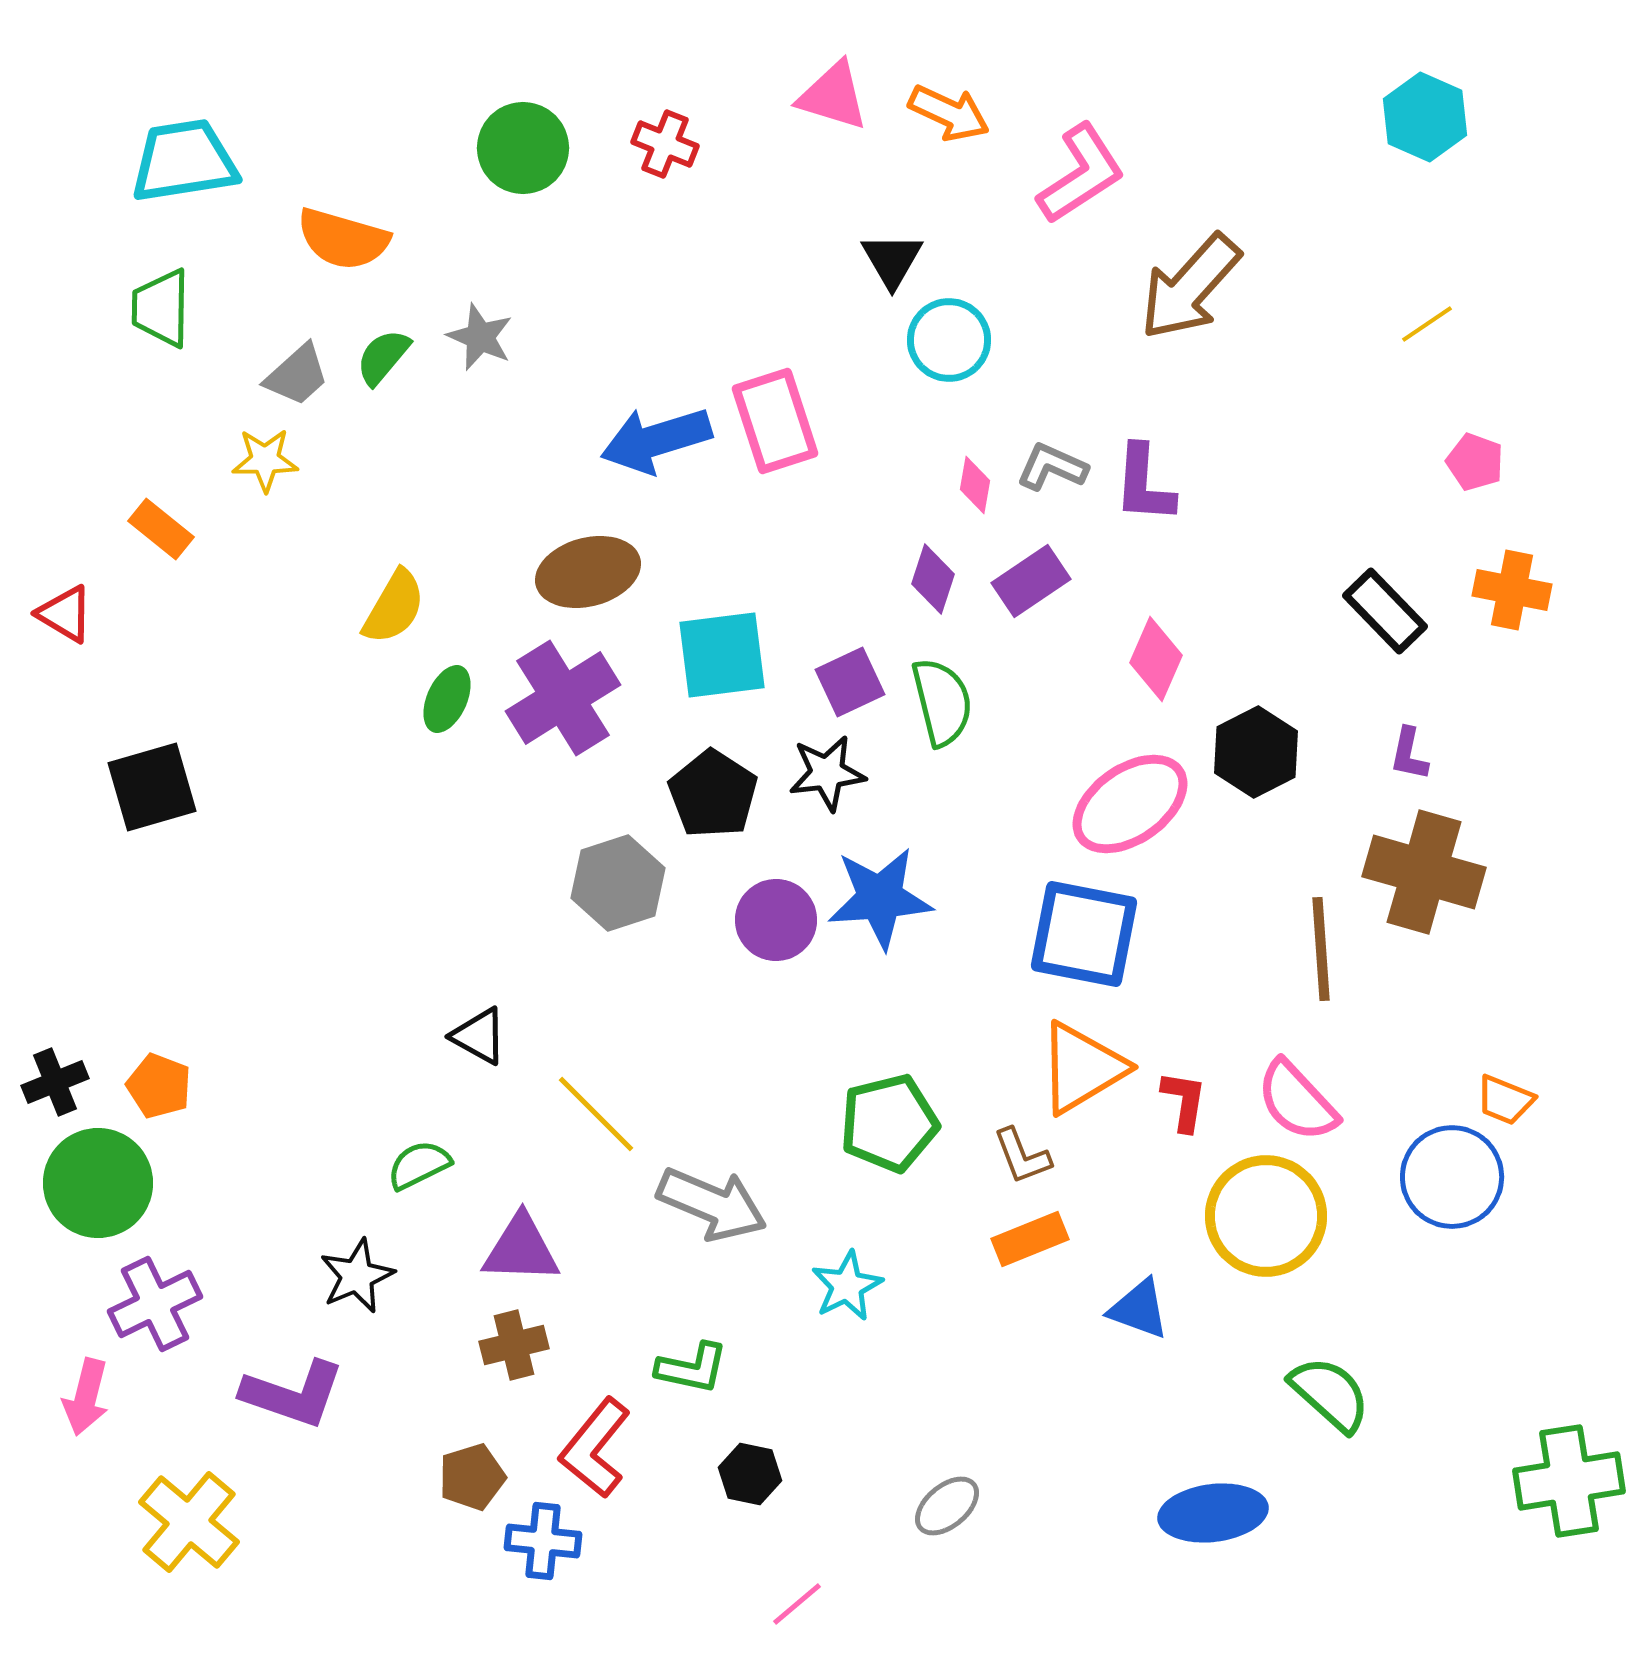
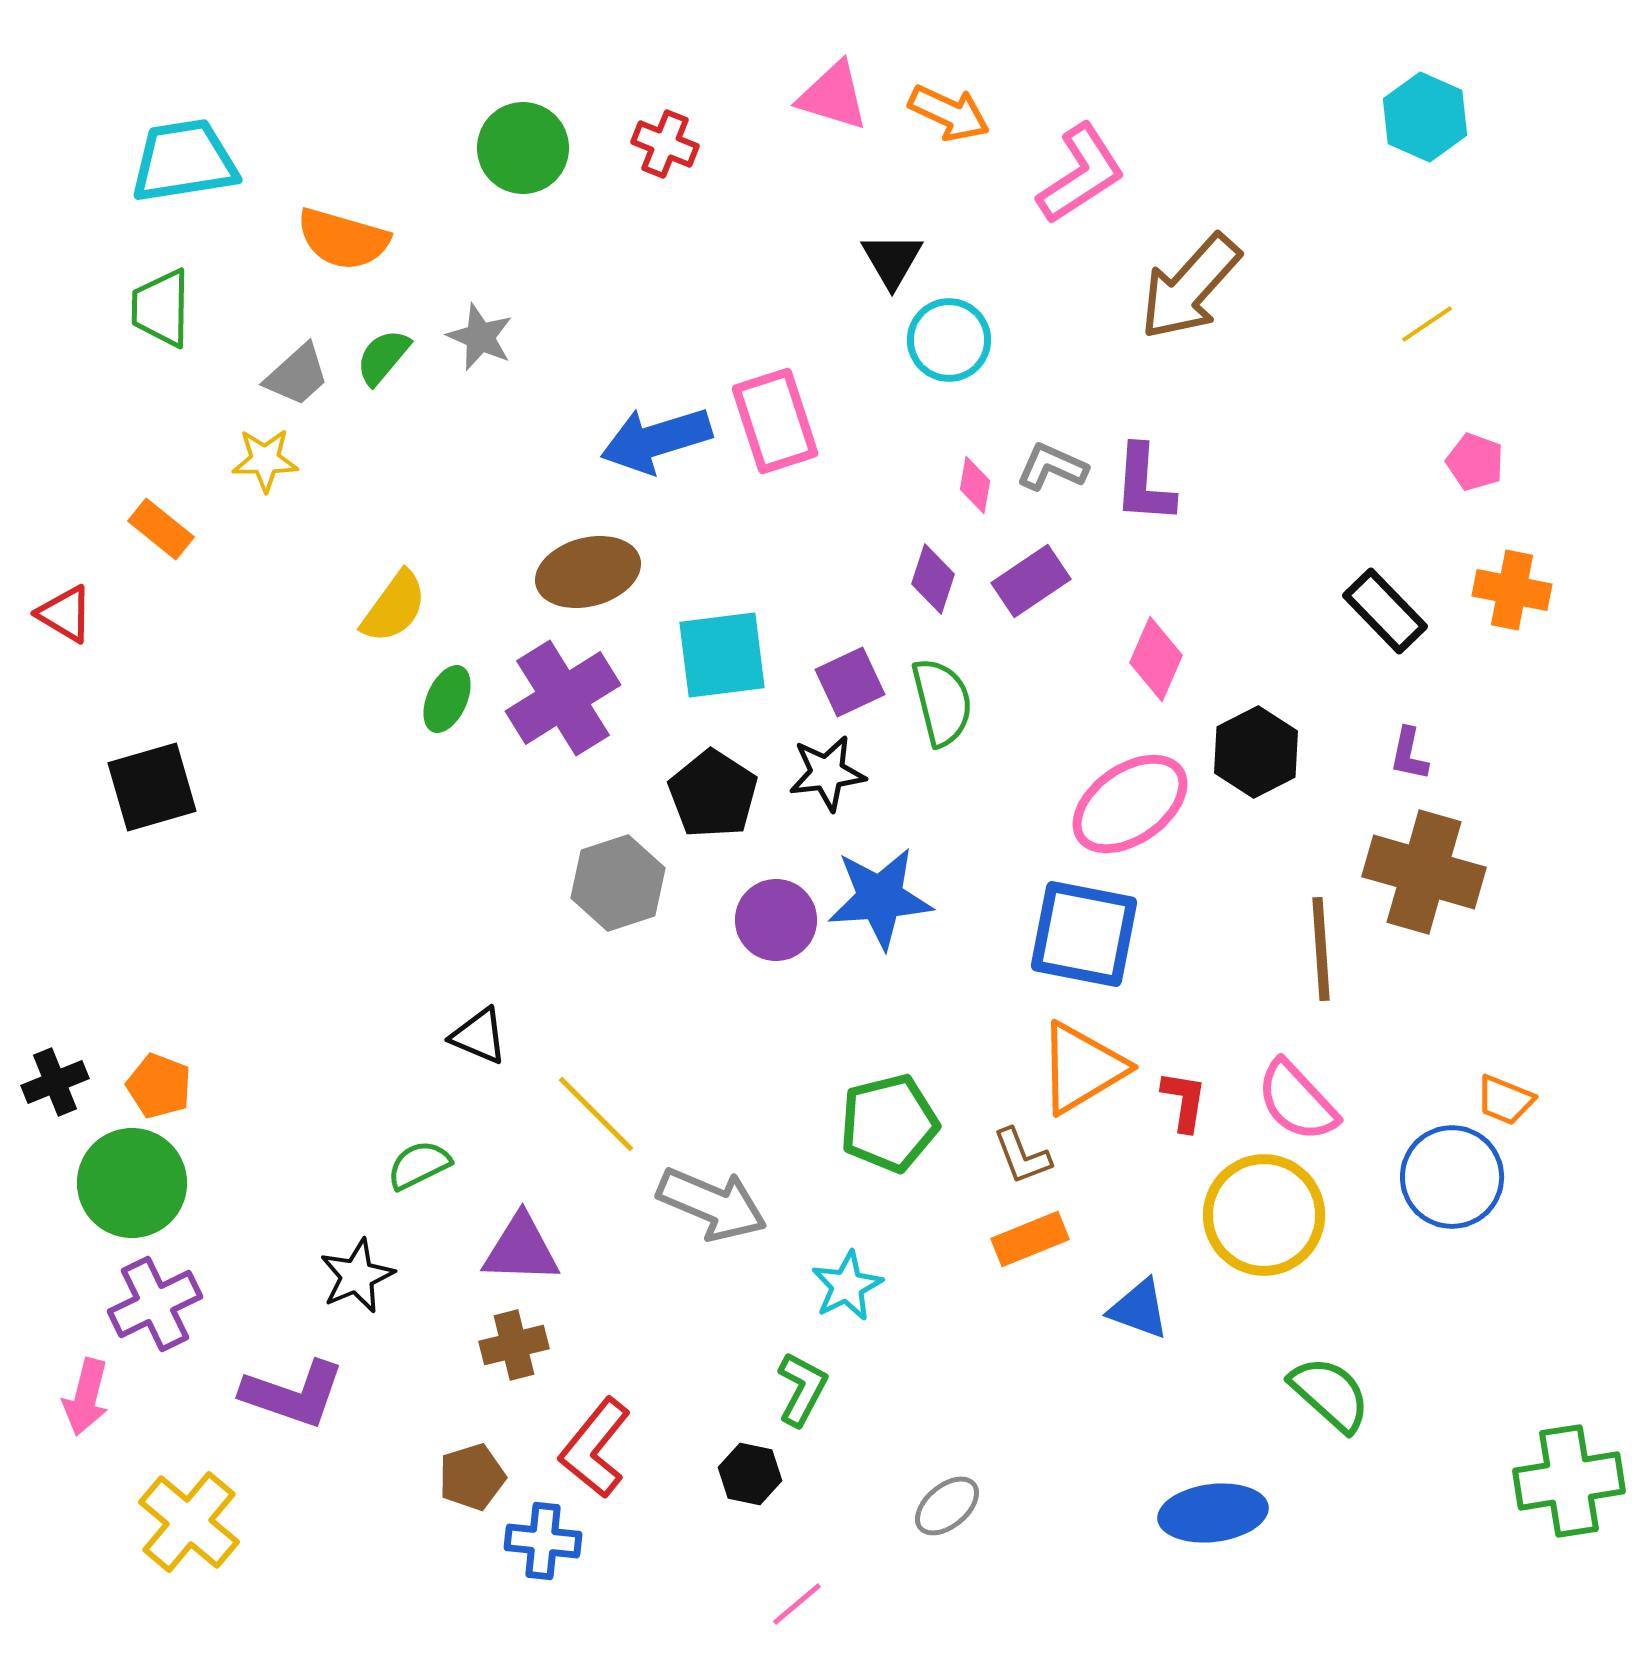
yellow semicircle at (394, 607): rotated 6 degrees clockwise
black triangle at (479, 1036): rotated 6 degrees counterclockwise
green circle at (98, 1183): moved 34 px right
yellow circle at (1266, 1216): moved 2 px left, 1 px up
green L-shape at (692, 1368): moved 110 px right, 21 px down; rotated 74 degrees counterclockwise
